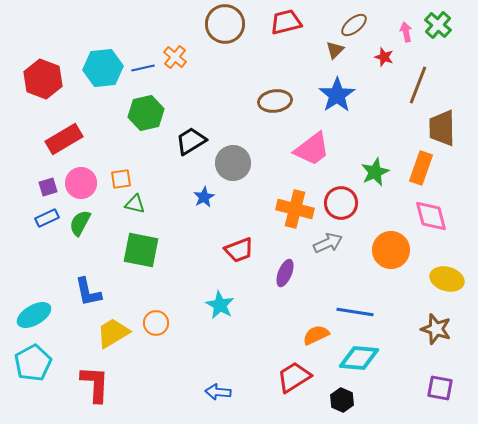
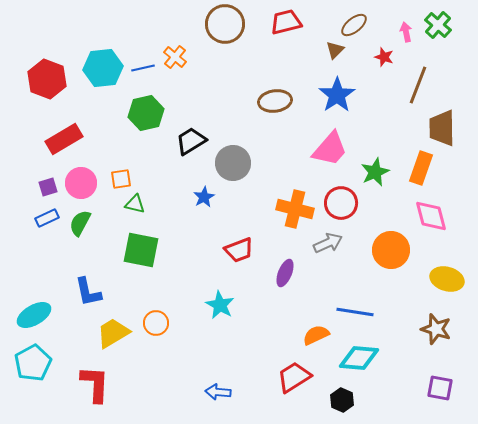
red hexagon at (43, 79): moved 4 px right
pink trapezoid at (312, 149): moved 18 px right; rotated 12 degrees counterclockwise
